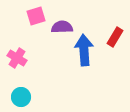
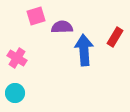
cyan circle: moved 6 px left, 4 px up
